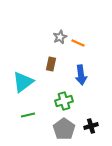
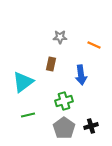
gray star: rotated 24 degrees clockwise
orange line: moved 16 px right, 2 px down
gray pentagon: moved 1 px up
